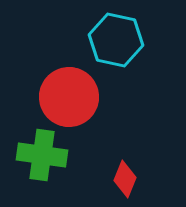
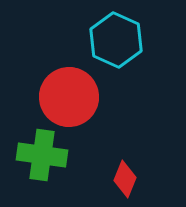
cyan hexagon: rotated 12 degrees clockwise
